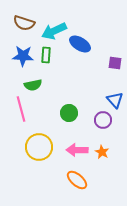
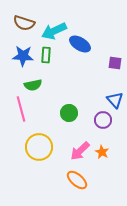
pink arrow: moved 3 px right, 1 px down; rotated 45 degrees counterclockwise
